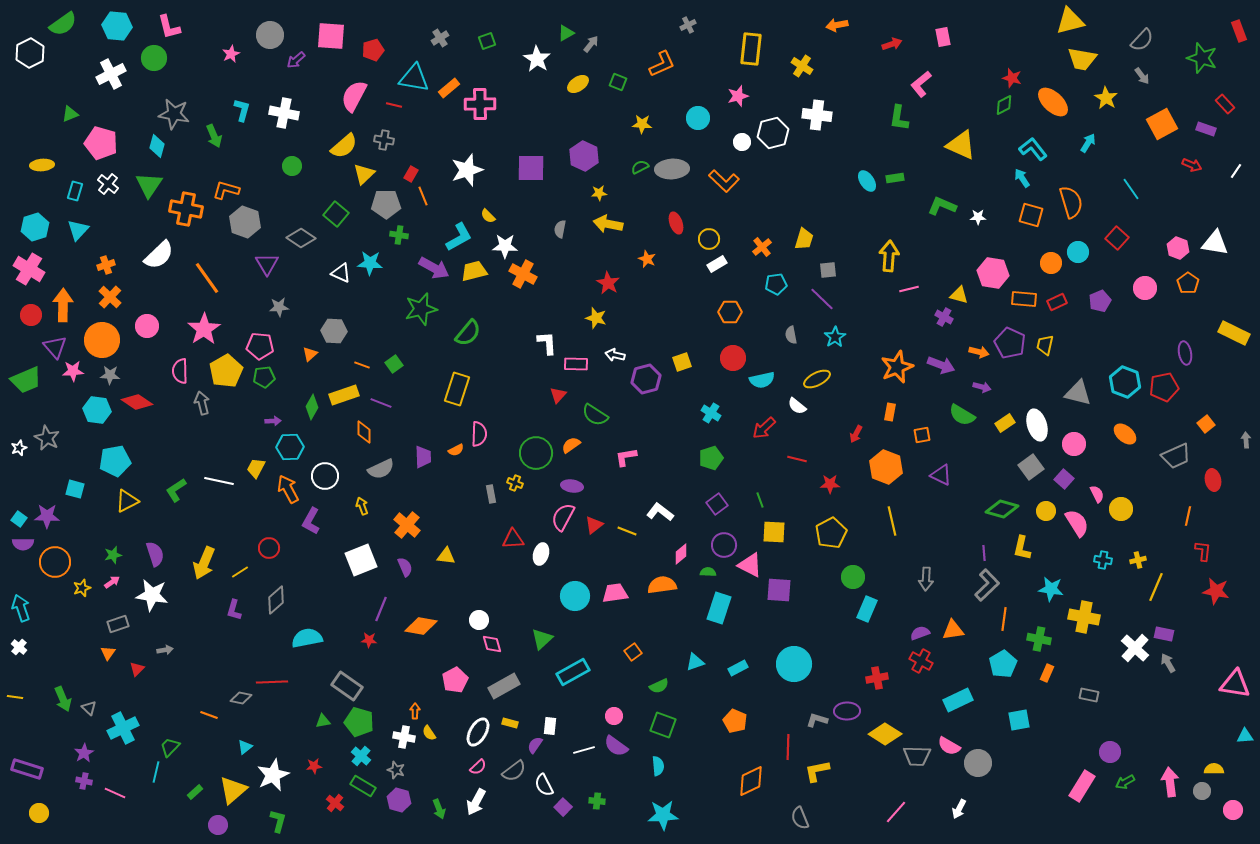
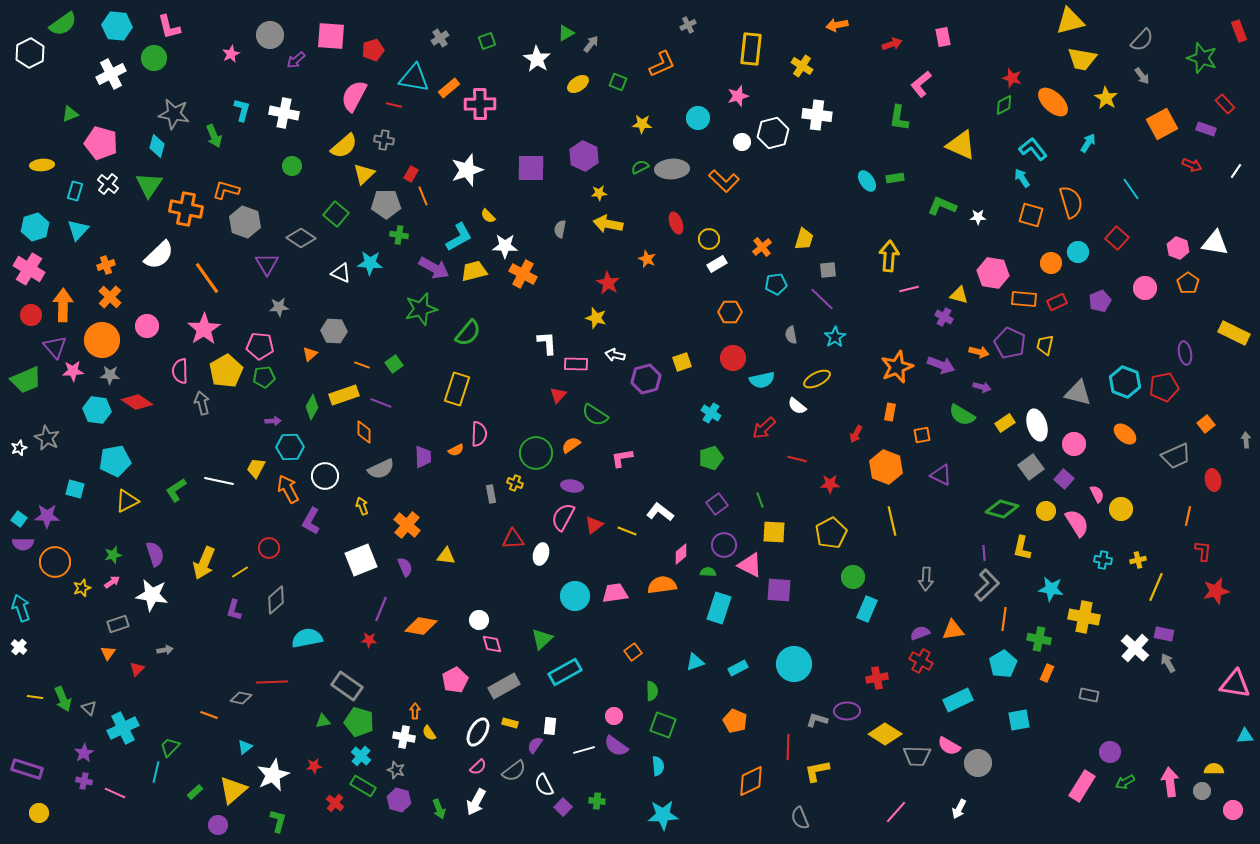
pink L-shape at (626, 457): moved 4 px left, 1 px down
red star at (1216, 591): rotated 24 degrees counterclockwise
cyan rectangle at (573, 672): moved 8 px left
green semicircle at (659, 686): moved 7 px left, 5 px down; rotated 66 degrees counterclockwise
yellow line at (15, 697): moved 20 px right
